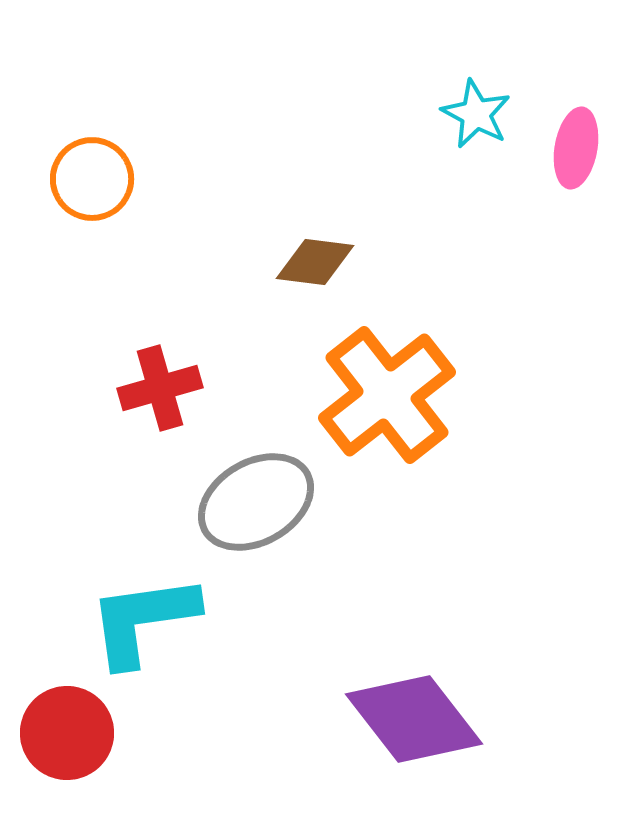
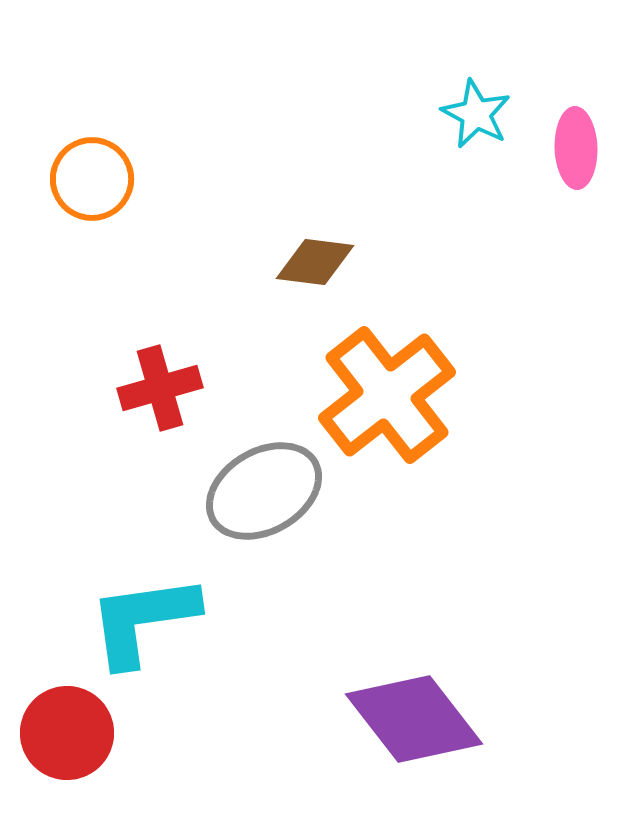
pink ellipse: rotated 12 degrees counterclockwise
gray ellipse: moved 8 px right, 11 px up
